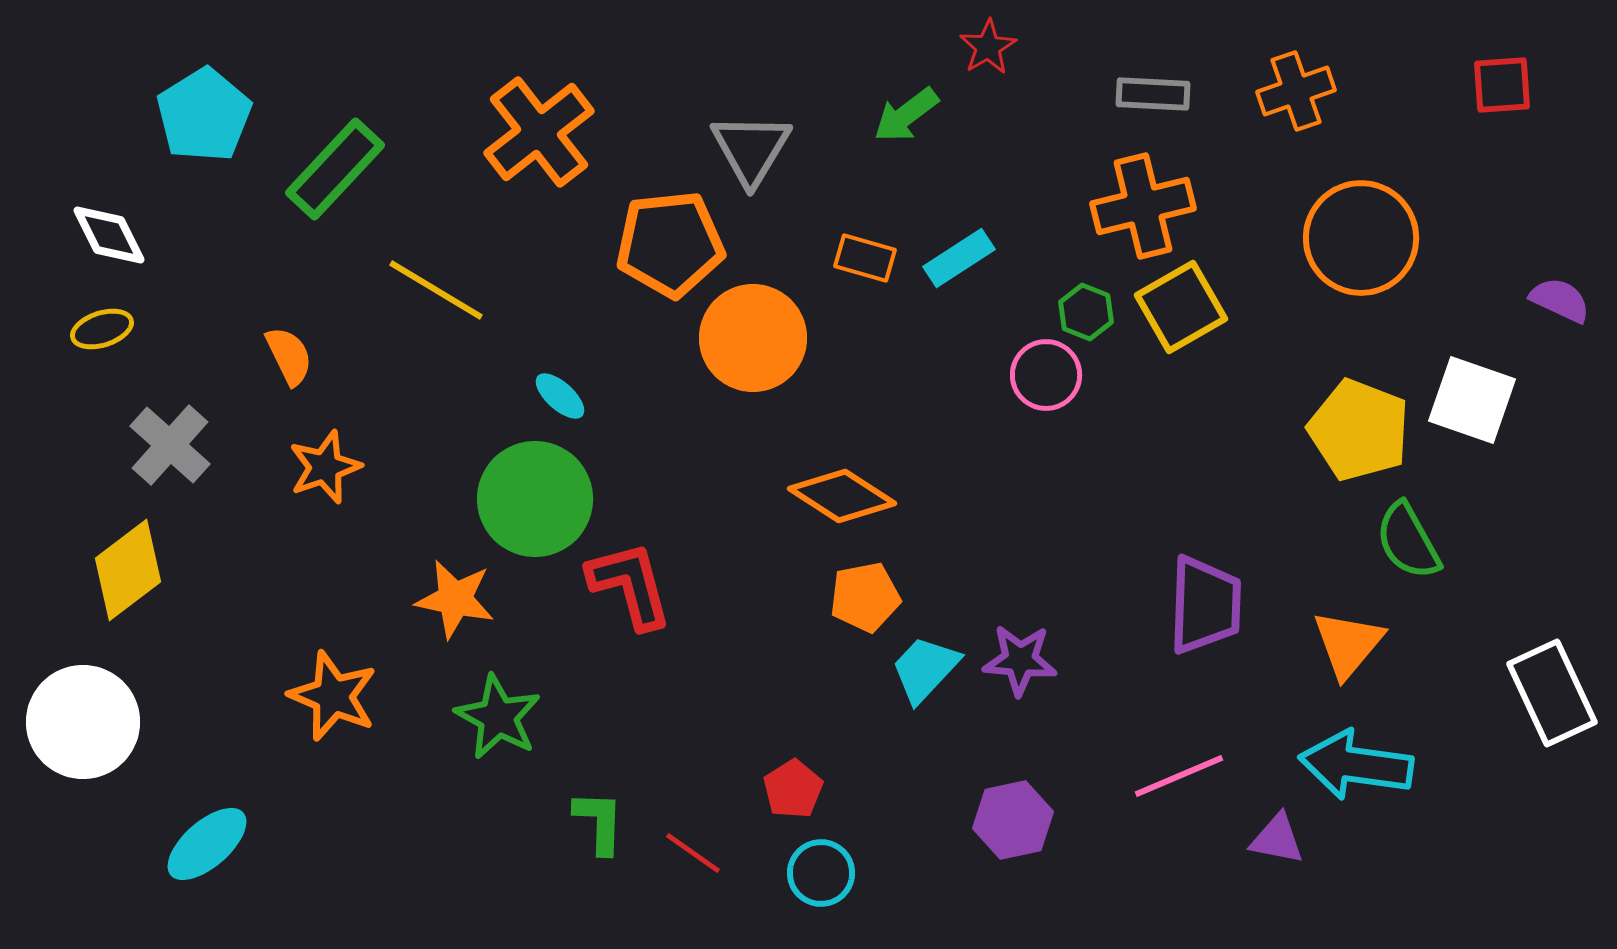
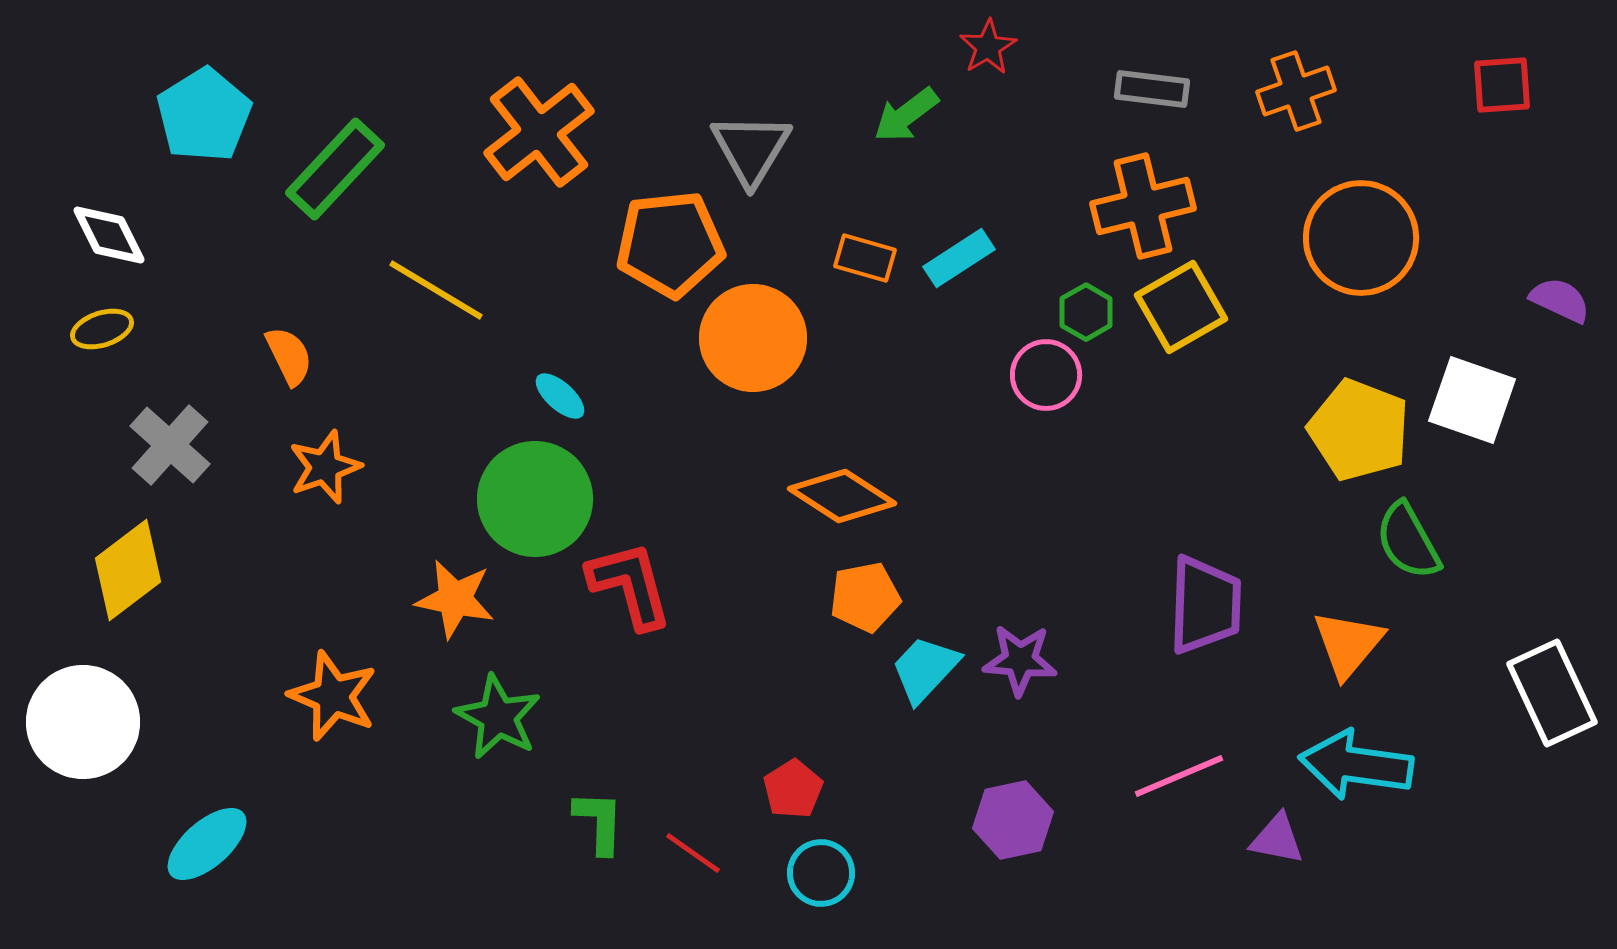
gray rectangle at (1153, 94): moved 1 px left, 5 px up; rotated 4 degrees clockwise
green hexagon at (1086, 312): rotated 8 degrees clockwise
